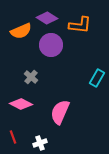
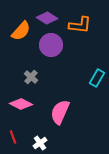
orange semicircle: rotated 25 degrees counterclockwise
white cross: rotated 16 degrees counterclockwise
